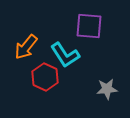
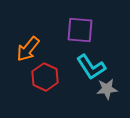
purple square: moved 9 px left, 4 px down
orange arrow: moved 2 px right, 2 px down
cyan L-shape: moved 26 px right, 12 px down
